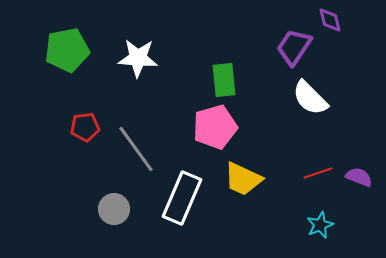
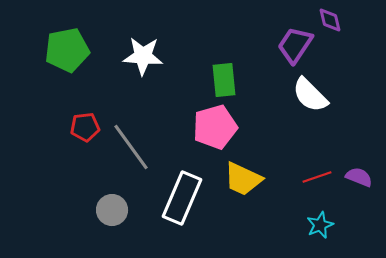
purple trapezoid: moved 1 px right, 2 px up
white star: moved 5 px right, 2 px up
white semicircle: moved 3 px up
gray line: moved 5 px left, 2 px up
red line: moved 1 px left, 4 px down
gray circle: moved 2 px left, 1 px down
